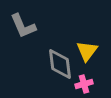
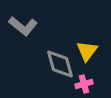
gray L-shape: rotated 28 degrees counterclockwise
gray diamond: rotated 8 degrees counterclockwise
